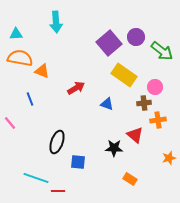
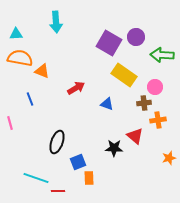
purple square: rotated 20 degrees counterclockwise
green arrow: moved 4 px down; rotated 145 degrees clockwise
pink line: rotated 24 degrees clockwise
red triangle: moved 1 px down
blue square: rotated 28 degrees counterclockwise
orange rectangle: moved 41 px left, 1 px up; rotated 56 degrees clockwise
